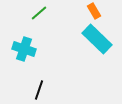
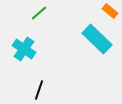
orange rectangle: moved 16 px right; rotated 21 degrees counterclockwise
cyan cross: rotated 15 degrees clockwise
